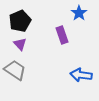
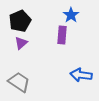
blue star: moved 8 px left, 2 px down
purple rectangle: rotated 24 degrees clockwise
purple triangle: moved 1 px right, 1 px up; rotated 32 degrees clockwise
gray trapezoid: moved 4 px right, 12 px down
